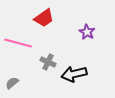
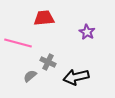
red trapezoid: rotated 150 degrees counterclockwise
black arrow: moved 2 px right, 3 px down
gray semicircle: moved 18 px right, 7 px up
